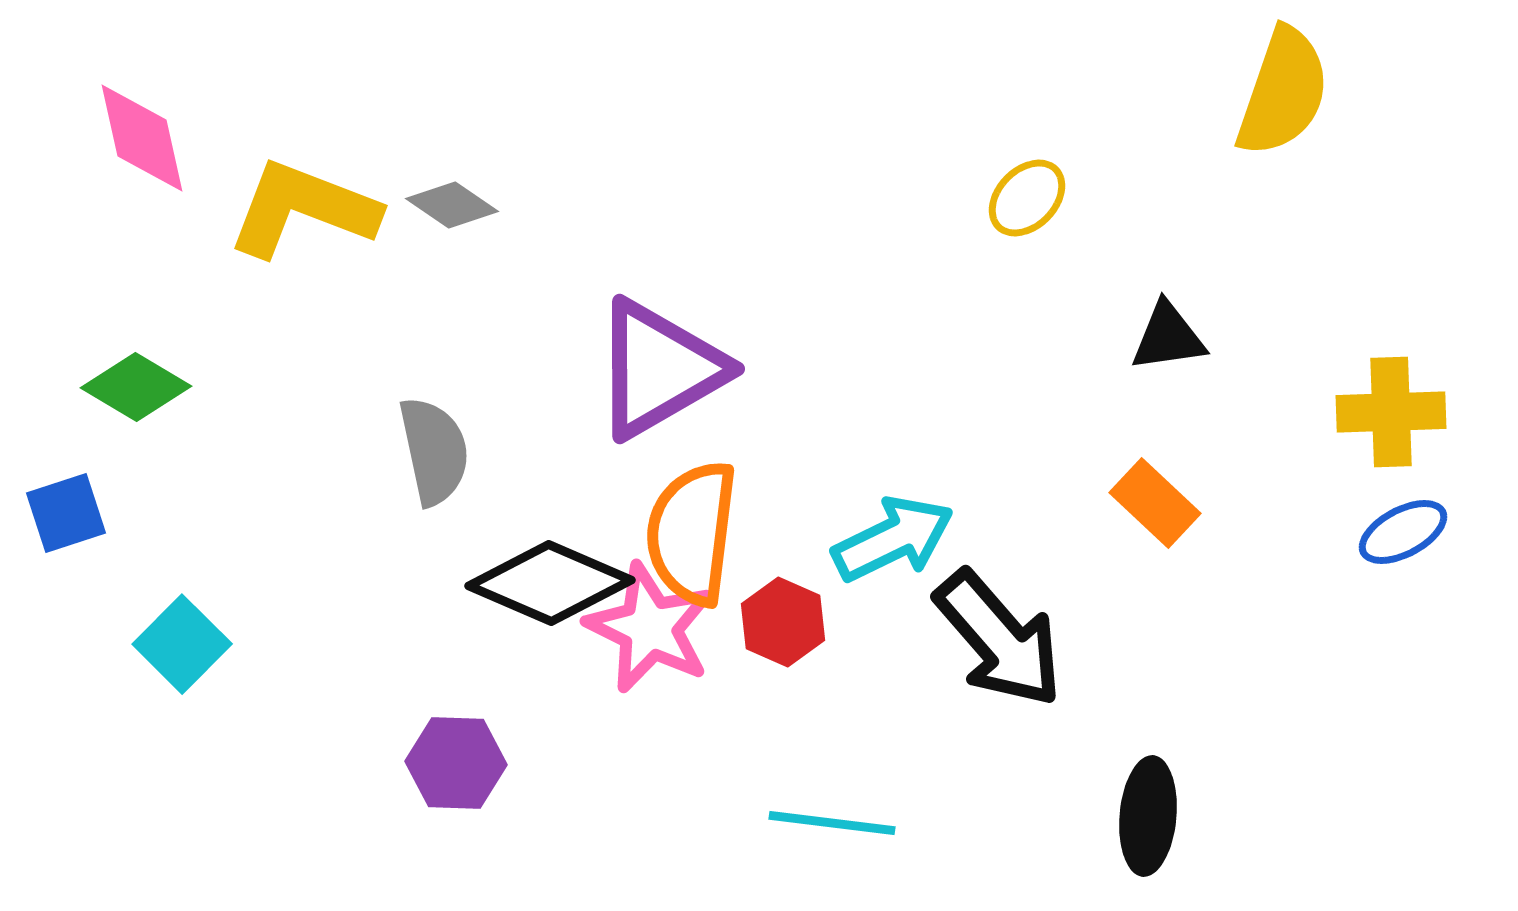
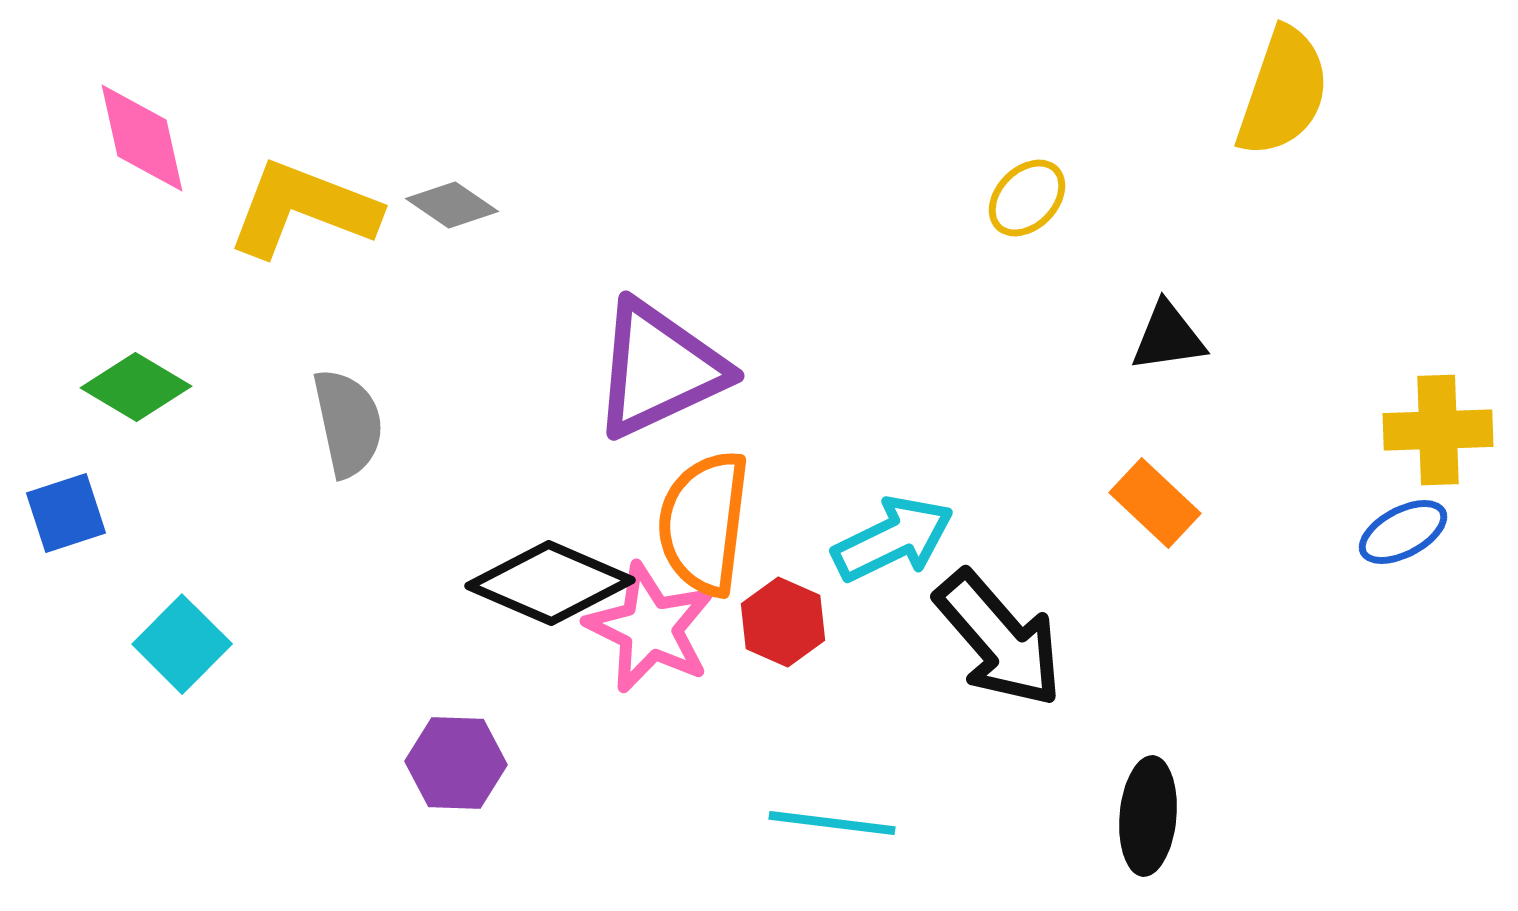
purple triangle: rotated 5 degrees clockwise
yellow cross: moved 47 px right, 18 px down
gray semicircle: moved 86 px left, 28 px up
orange semicircle: moved 12 px right, 10 px up
